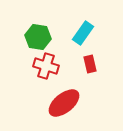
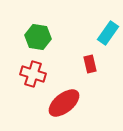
cyan rectangle: moved 25 px right
red cross: moved 13 px left, 8 px down
